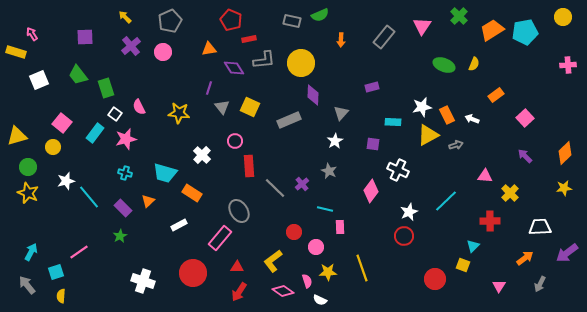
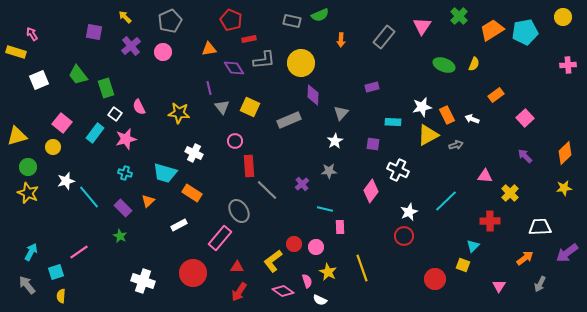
purple square at (85, 37): moved 9 px right, 5 px up; rotated 12 degrees clockwise
purple line at (209, 88): rotated 32 degrees counterclockwise
white cross at (202, 155): moved 8 px left, 2 px up; rotated 18 degrees counterclockwise
gray star at (329, 171): rotated 28 degrees counterclockwise
gray line at (275, 188): moved 8 px left, 2 px down
red circle at (294, 232): moved 12 px down
green star at (120, 236): rotated 16 degrees counterclockwise
yellow star at (328, 272): rotated 30 degrees clockwise
